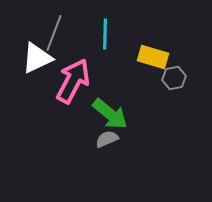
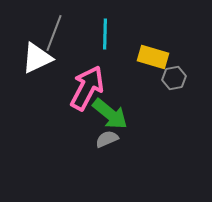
pink arrow: moved 14 px right, 7 px down
